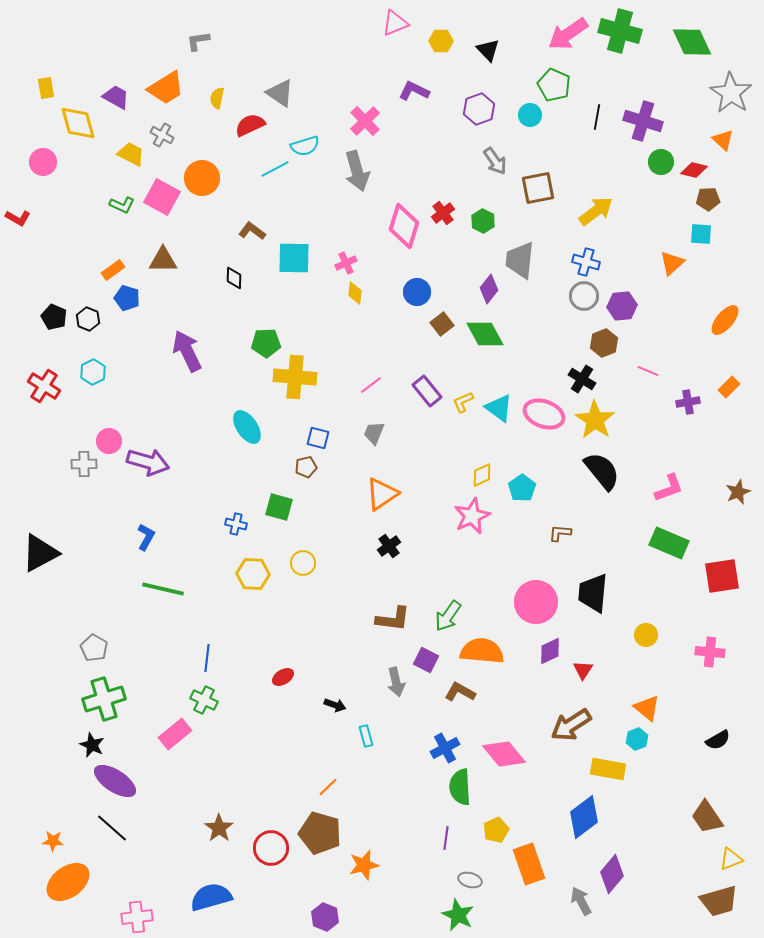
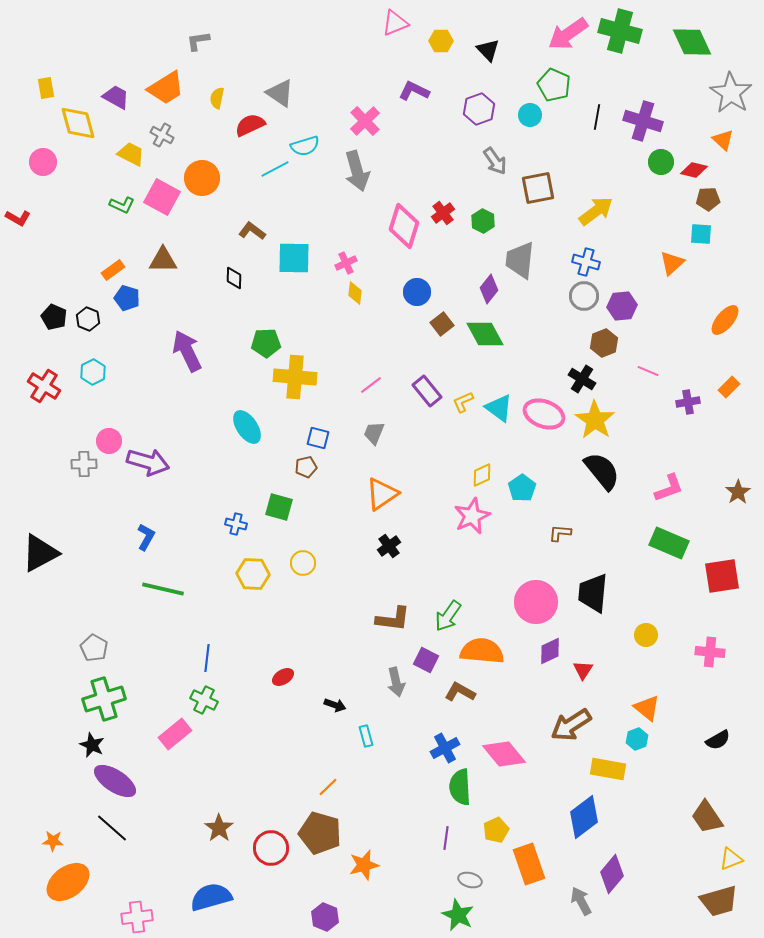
brown star at (738, 492): rotated 10 degrees counterclockwise
